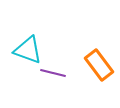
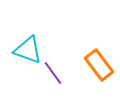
purple line: rotated 40 degrees clockwise
